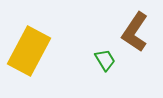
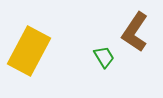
green trapezoid: moved 1 px left, 3 px up
